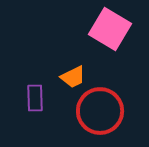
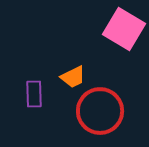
pink square: moved 14 px right
purple rectangle: moved 1 px left, 4 px up
